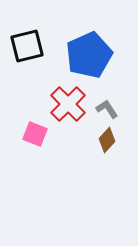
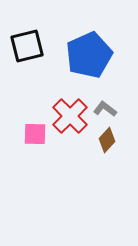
red cross: moved 2 px right, 12 px down
gray L-shape: moved 2 px left; rotated 20 degrees counterclockwise
pink square: rotated 20 degrees counterclockwise
